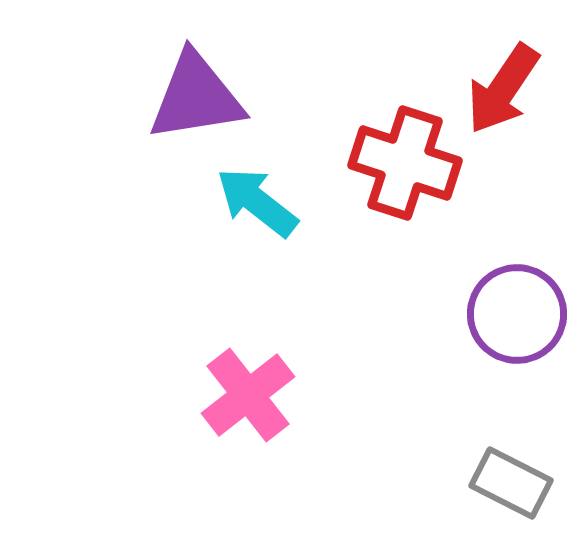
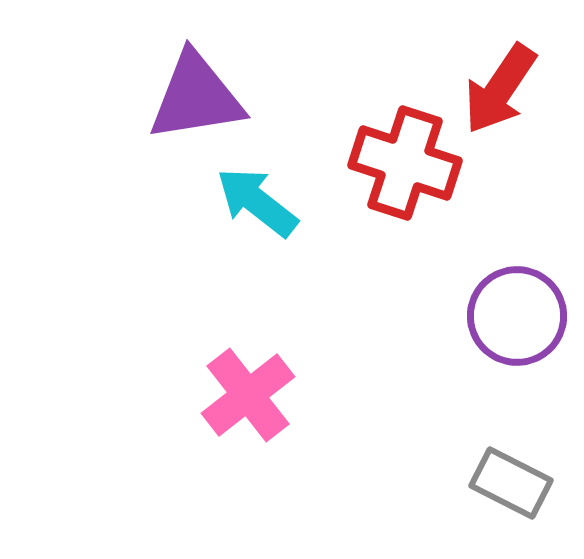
red arrow: moved 3 px left
purple circle: moved 2 px down
